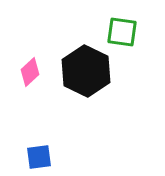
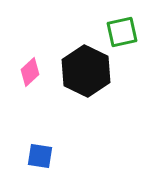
green square: rotated 20 degrees counterclockwise
blue square: moved 1 px right, 1 px up; rotated 16 degrees clockwise
